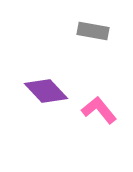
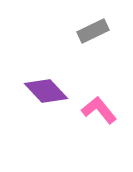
gray rectangle: rotated 36 degrees counterclockwise
